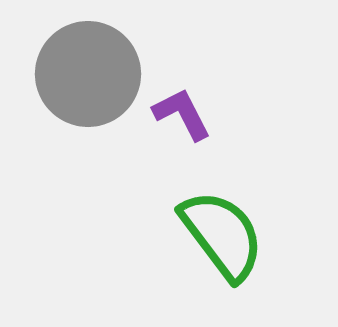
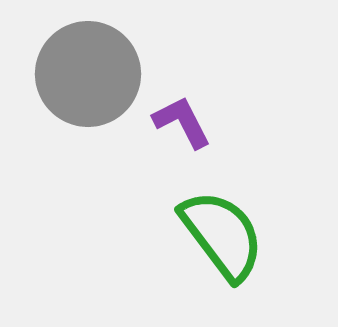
purple L-shape: moved 8 px down
